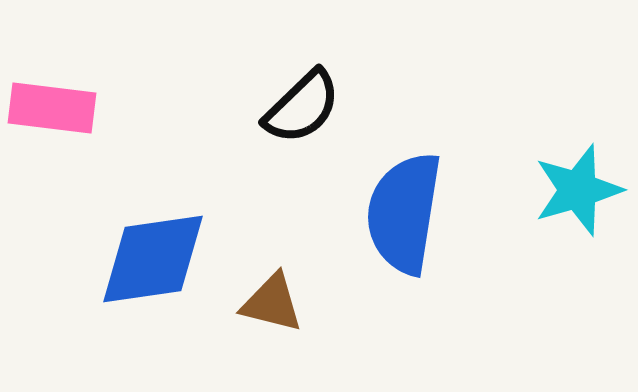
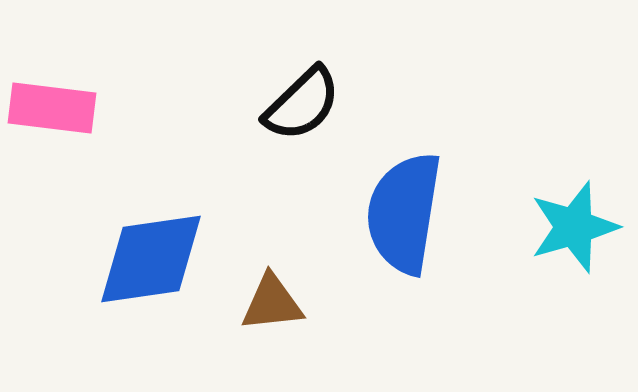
black semicircle: moved 3 px up
cyan star: moved 4 px left, 37 px down
blue diamond: moved 2 px left
brown triangle: rotated 20 degrees counterclockwise
